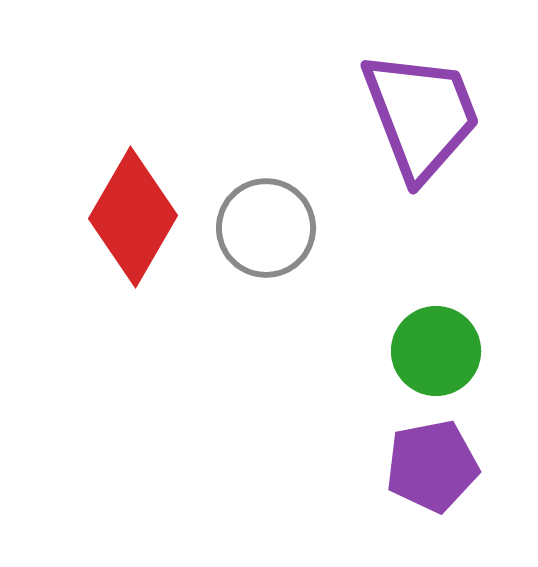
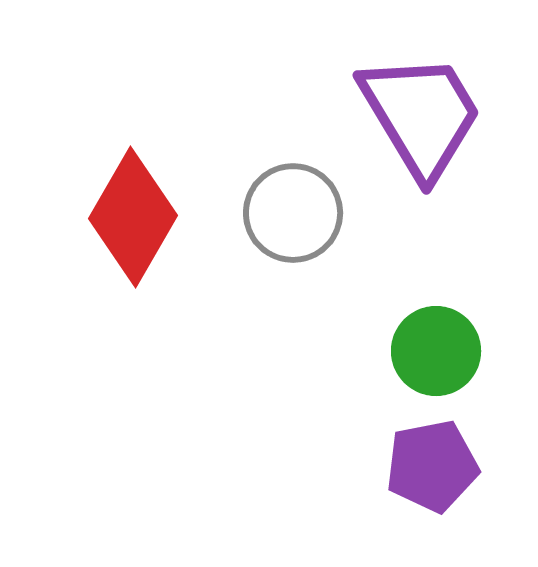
purple trapezoid: rotated 10 degrees counterclockwise
gray circle: moved 27 px right, 15 px up
